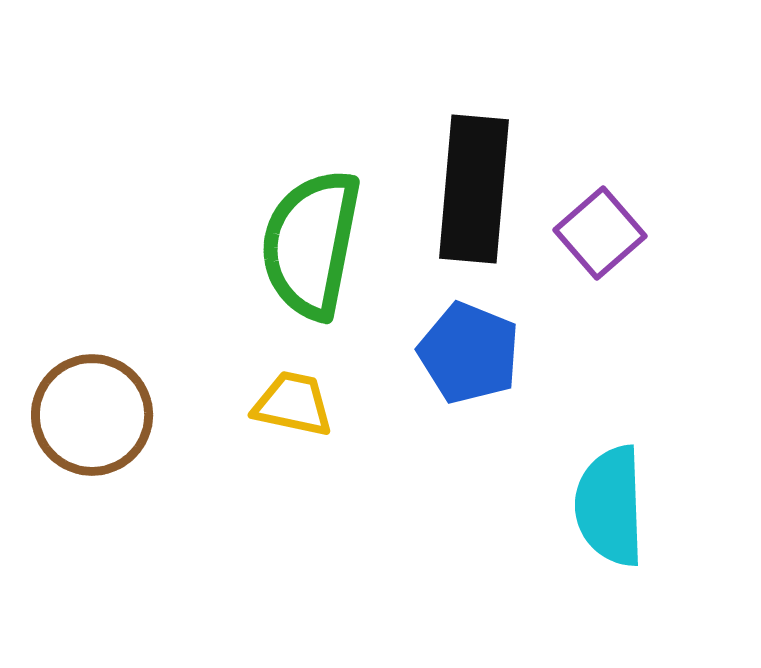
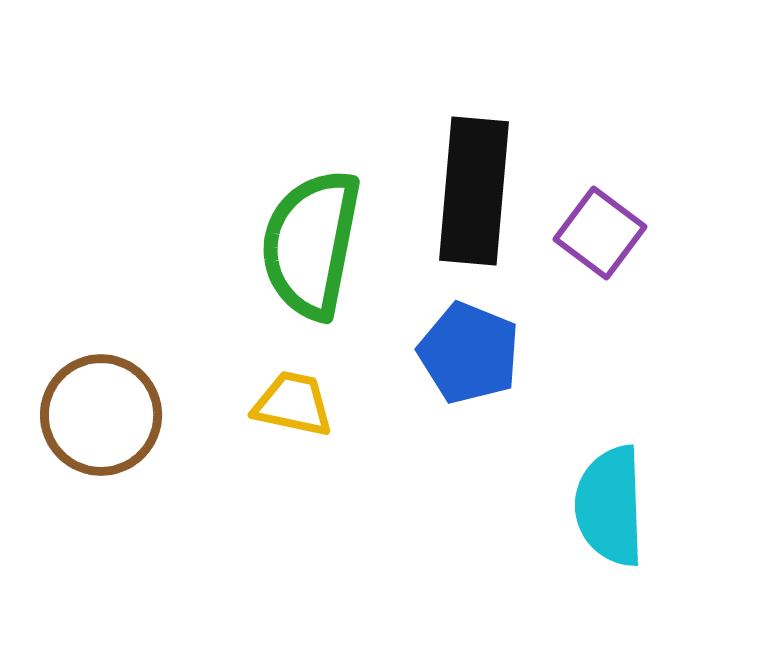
black rectangle: moved 2 px down
purple square: rotated 12 degrees counterclockwise
brown circle: moved 9 px right
